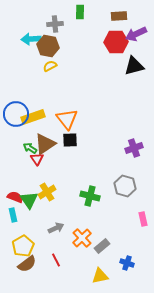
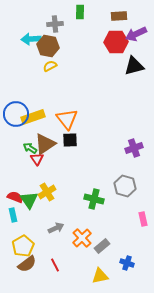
green cross: moved 4 px right, 3 px down
red line: moved 1 px left, 5 px down
